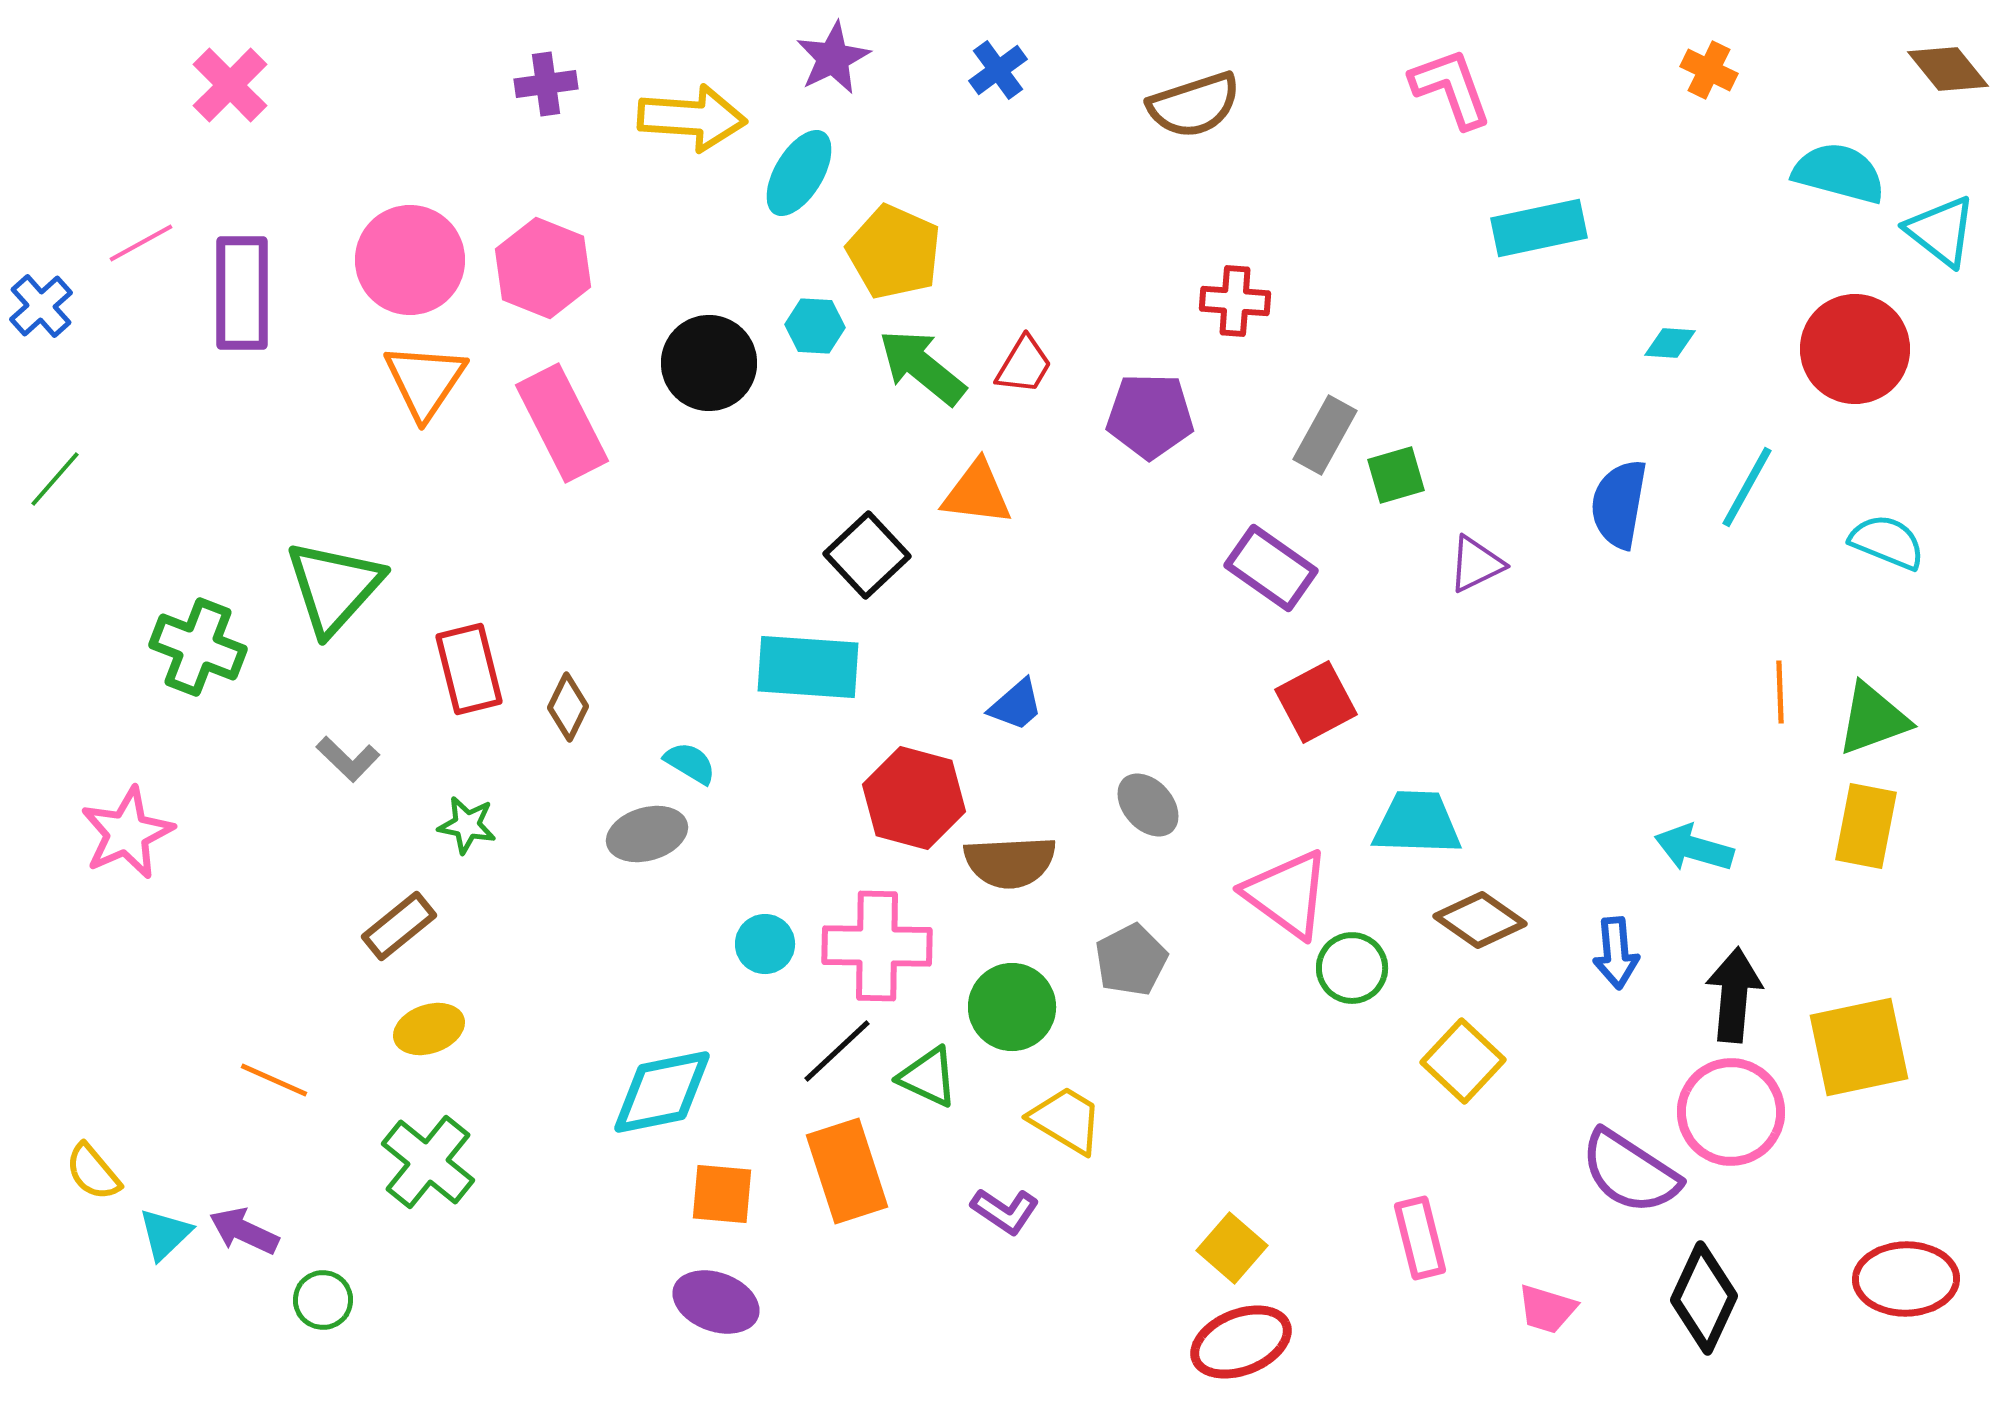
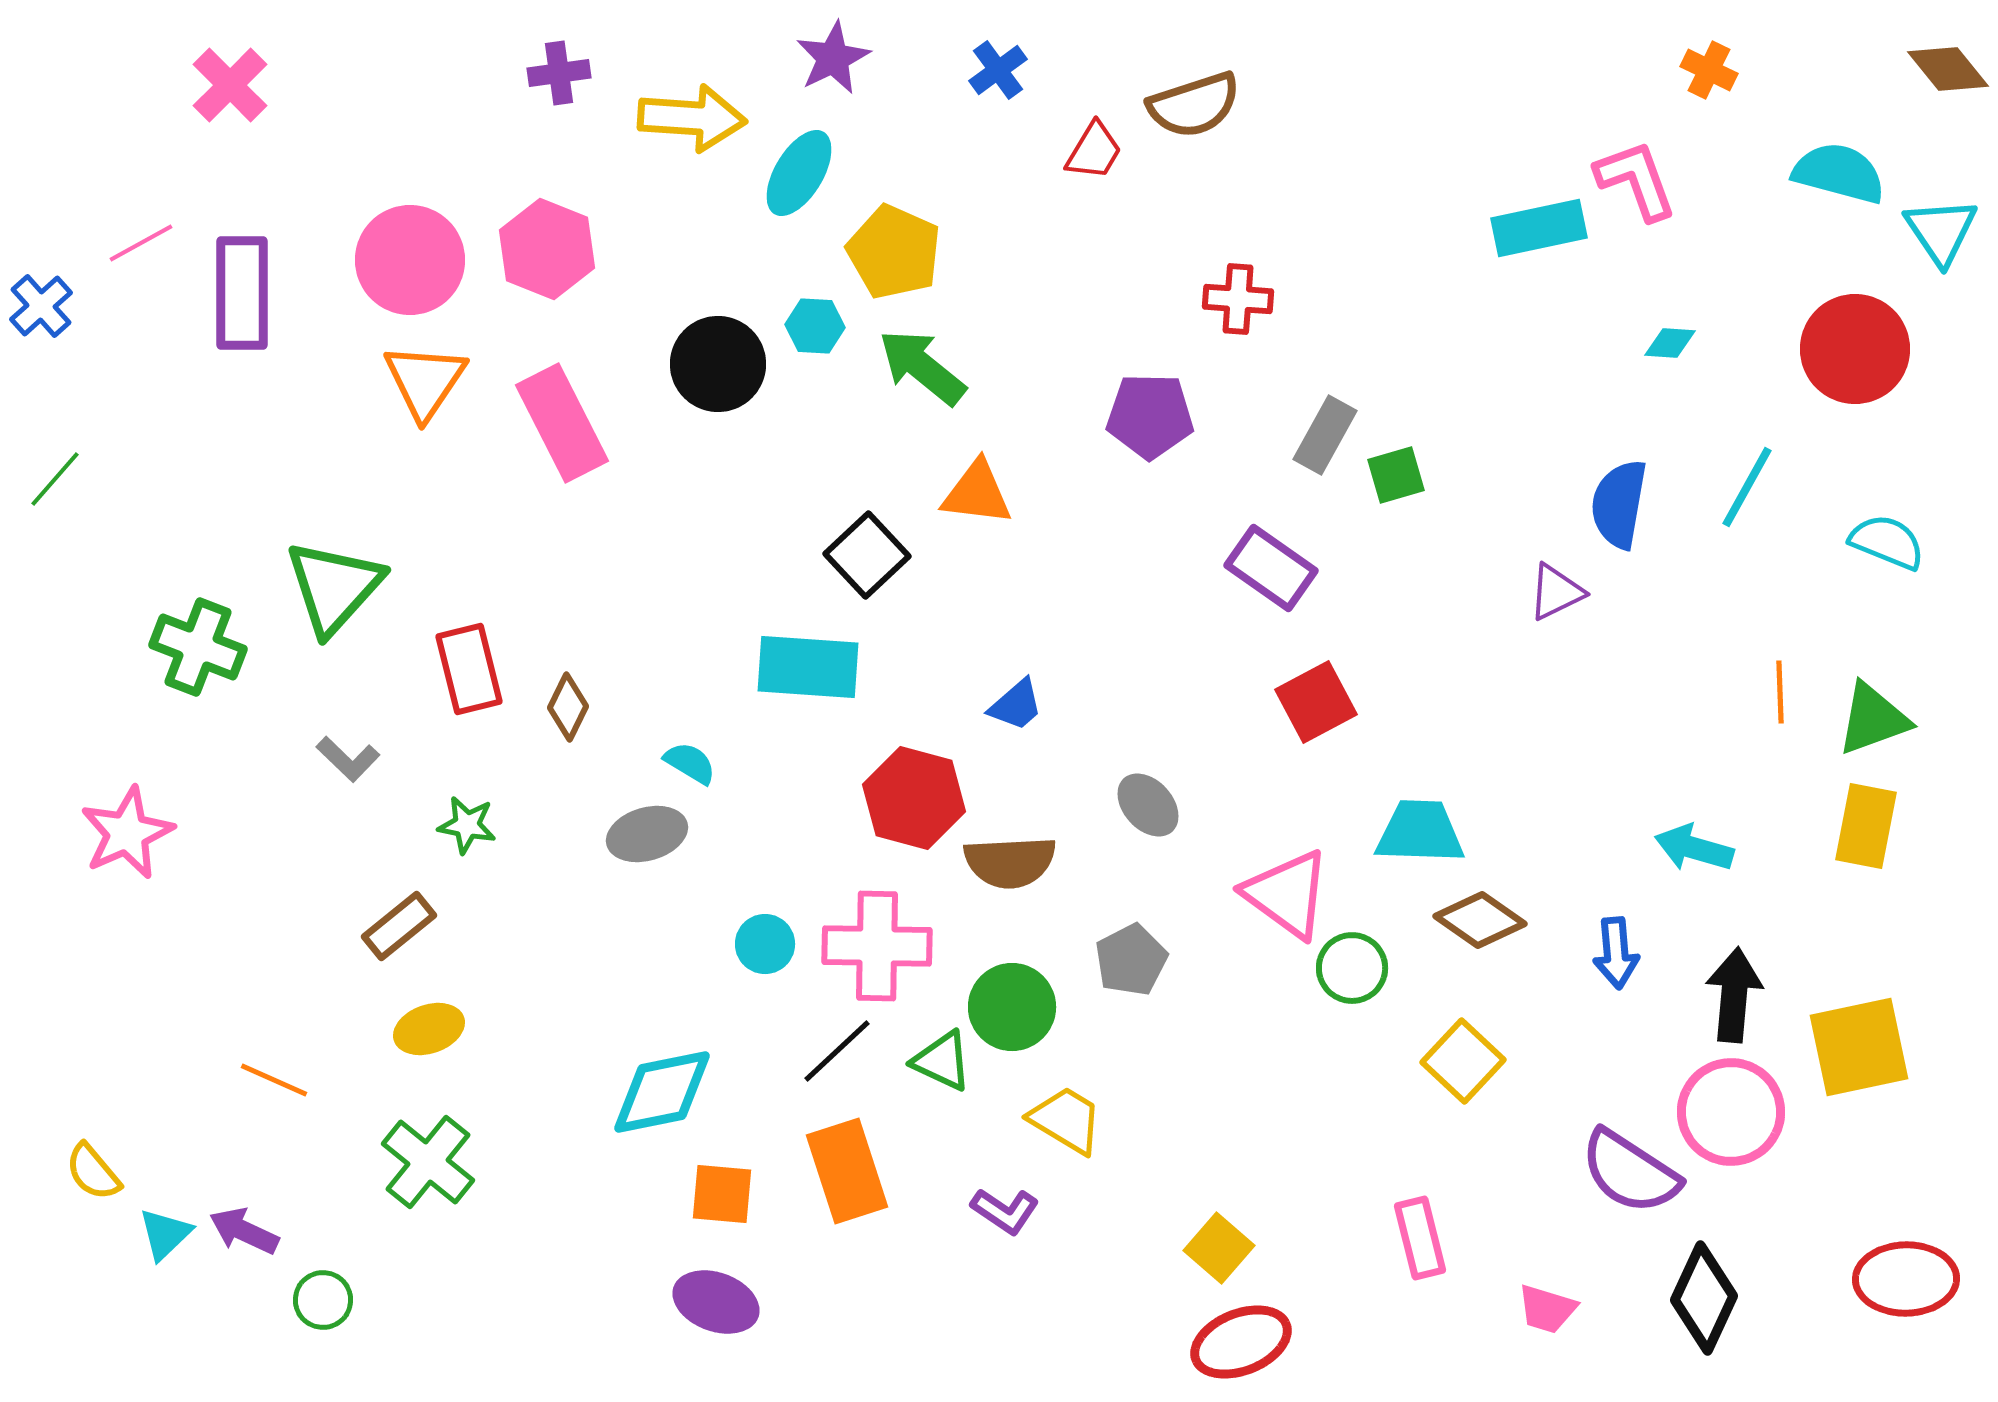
purple cross at (546, 84): moved 13 px right, 11 px up
pink L-shape at (1451, 88): moved 185 px right, 92 px down
cyan triangle at (1941, 231): rotated 18 degrees clockwise
pink hexagon at (543, 268): moved 4 px right, 19 px up
red cross at (1235, 301): moved 3 px right, 2 px up
black circle at (709, 363): moved 9 px right, 1 px down
red trapezoid at (1024, 365): moved 70 px right, 214 px up
purple triangle at (1476, 564): moved 80 px right, 28 px down
cyan trapezoid at (1417, 823): moved 3 px right, 9 px down
green triangle at (928, 1077): moved 14 px right, 16 px up
yellow square at (1232, 1248): moved 13 px left
